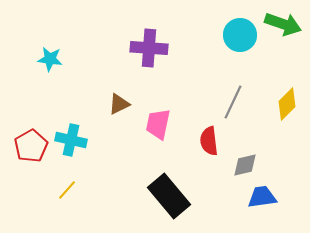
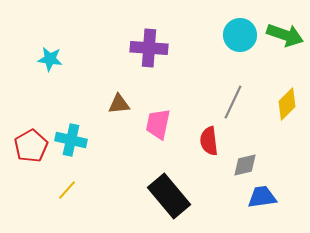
green arrow: moved 2 px right, 11 px down
brown triangle: rotated 20 degrees clockwise
